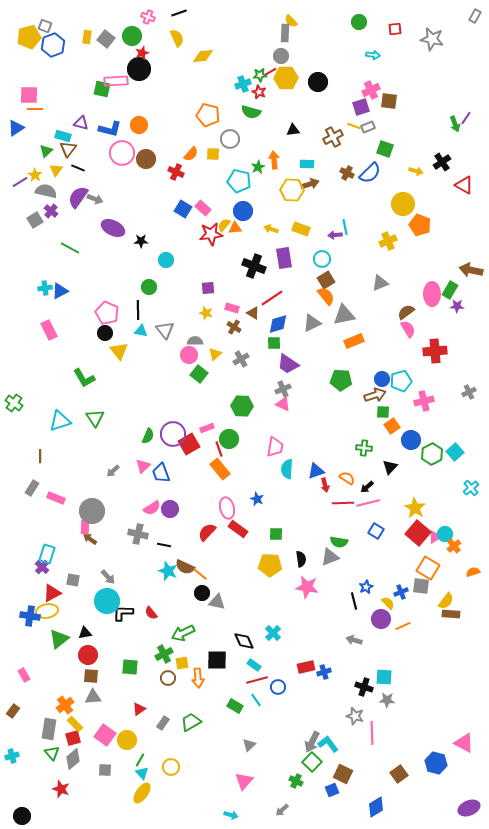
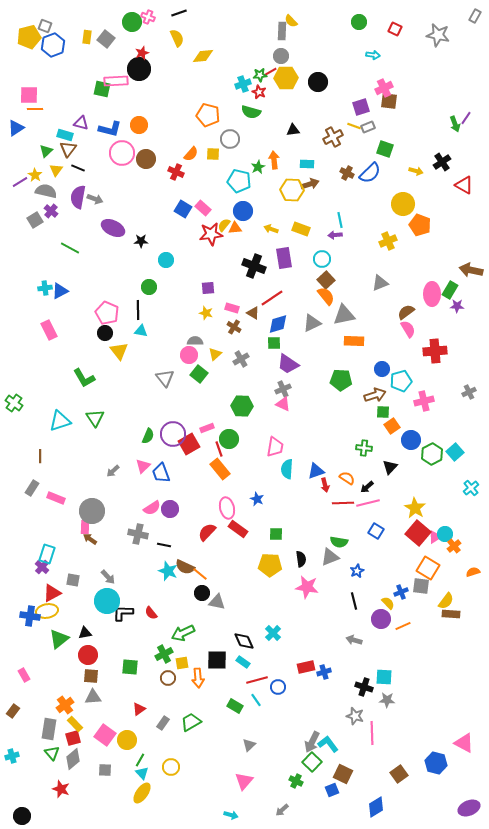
red square at (395, 29): rotated 32 degrees clockwise
gray rectangle at (285, 33): moved 3 px left, 2 px up
green circle at (132, 36): moved 14 px up
gray star at (432, 39): moved 6 px right, 4 px up
pink cross at (371, 90): moved 13 px right, 2 px up
cyan rectangle at (63, 136): moved 2 px right, 1 px up
purple semicircle at (78, 197): rotated 25 degrees counterclockwise
cyan line at (345, 227): moved 5 px left, 7 px up
brown square at (326, 280): rotated 12 degrees counterclockwise
gray triangle at (165, 330): moved 48 px down
orange rectangle at (354, 341): rotated 24 degrees clockwise
blue circle at (382, 379): moved 10 px up
blue star at (366, 587): moved 9 px left, 16 px up
cyan rectangle at (254, 665): moved 11 px left, 3 px up
